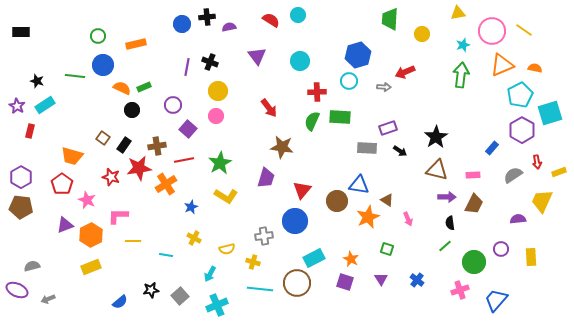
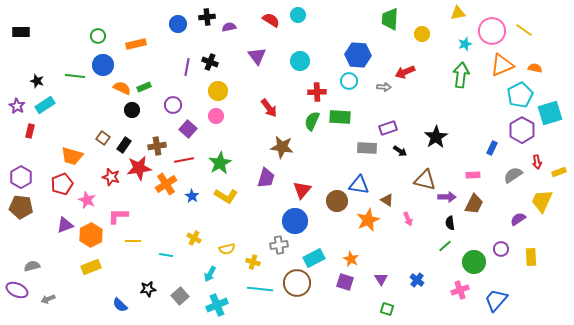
blue circle at (182, 24): moved 4 px left
cyan star at (463, 45): moved 2 px right, 1 px up
blue hexagon at (358, 55): rotated 20 degrees clockwise
blue rectangle at (492, 148): rotated 16 degrees counterclockwise
brown triangle at (437, 170): moved 12 px left, 10 px down
red pentagon at (62, 184): rotated 15 degrees clockwise
blue star at (191, 207): moved 1 px right, 11 px up; rotated 16 degrees counterclockwise
orange star at (368, 217): moved 3 px down
purple semicircle at (518, 219): rotated 28 degrees counterclockwise
gray cross at (264, 236): moved 15 px right, 9 px down
green square at (387, 249): moved 60 px down
black star at (151, 290): moved 3 px left, 1 px up
blue semicircle at (120, 302): moved 3 px down; rotated 84 degrees clockwise
